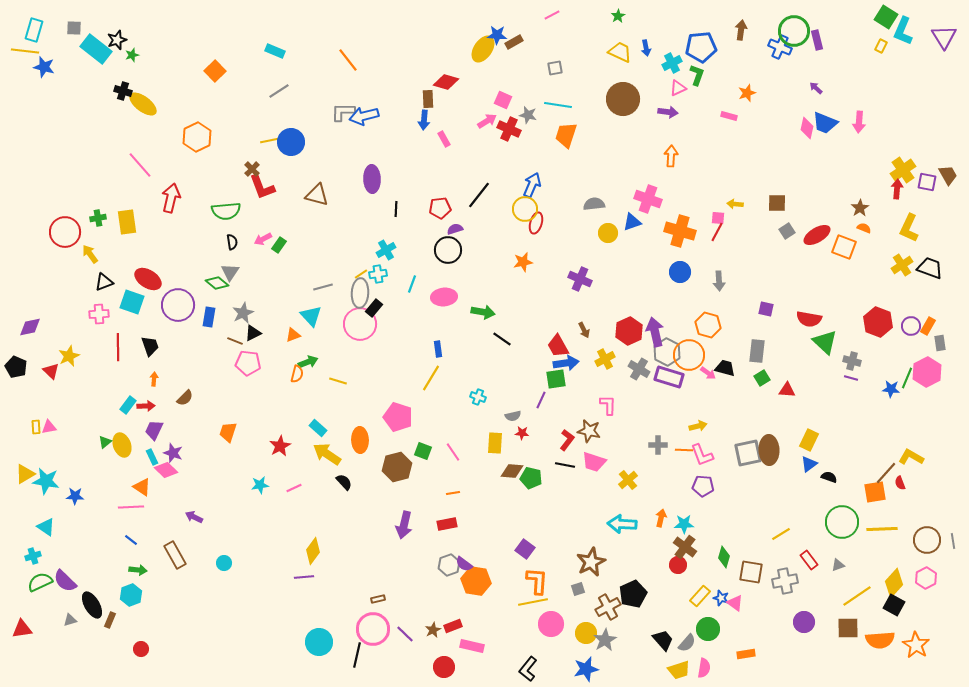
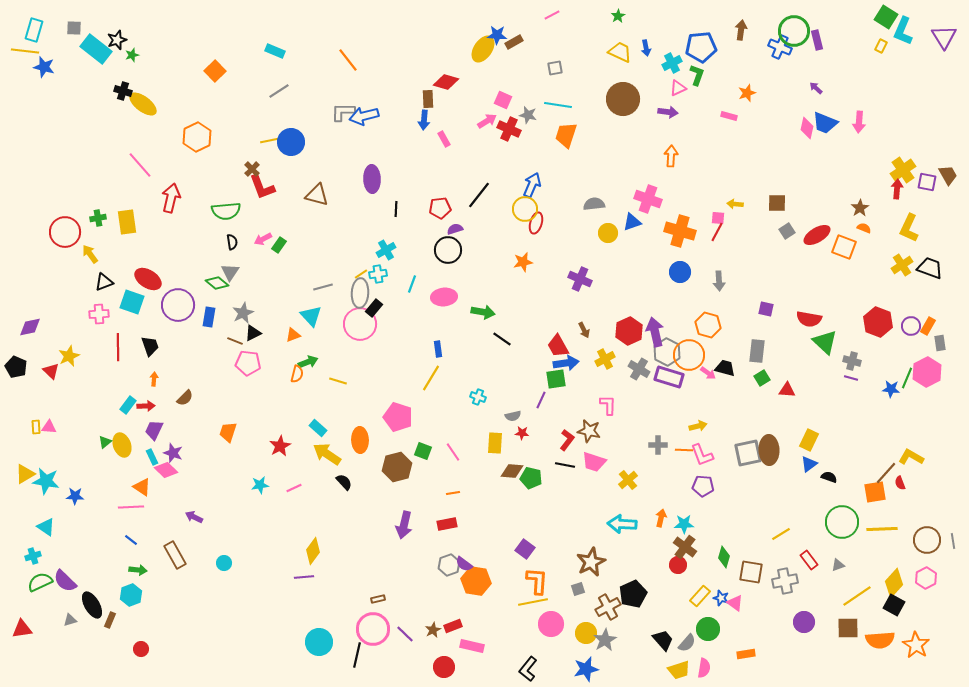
pink triangle at (49, 427): rotated 14 degrees clockwise
